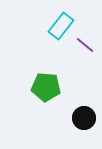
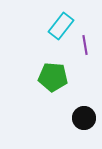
purple line: rotated 42 degrees clockwise
green pentagon: moved 7 px right, 10 px up
